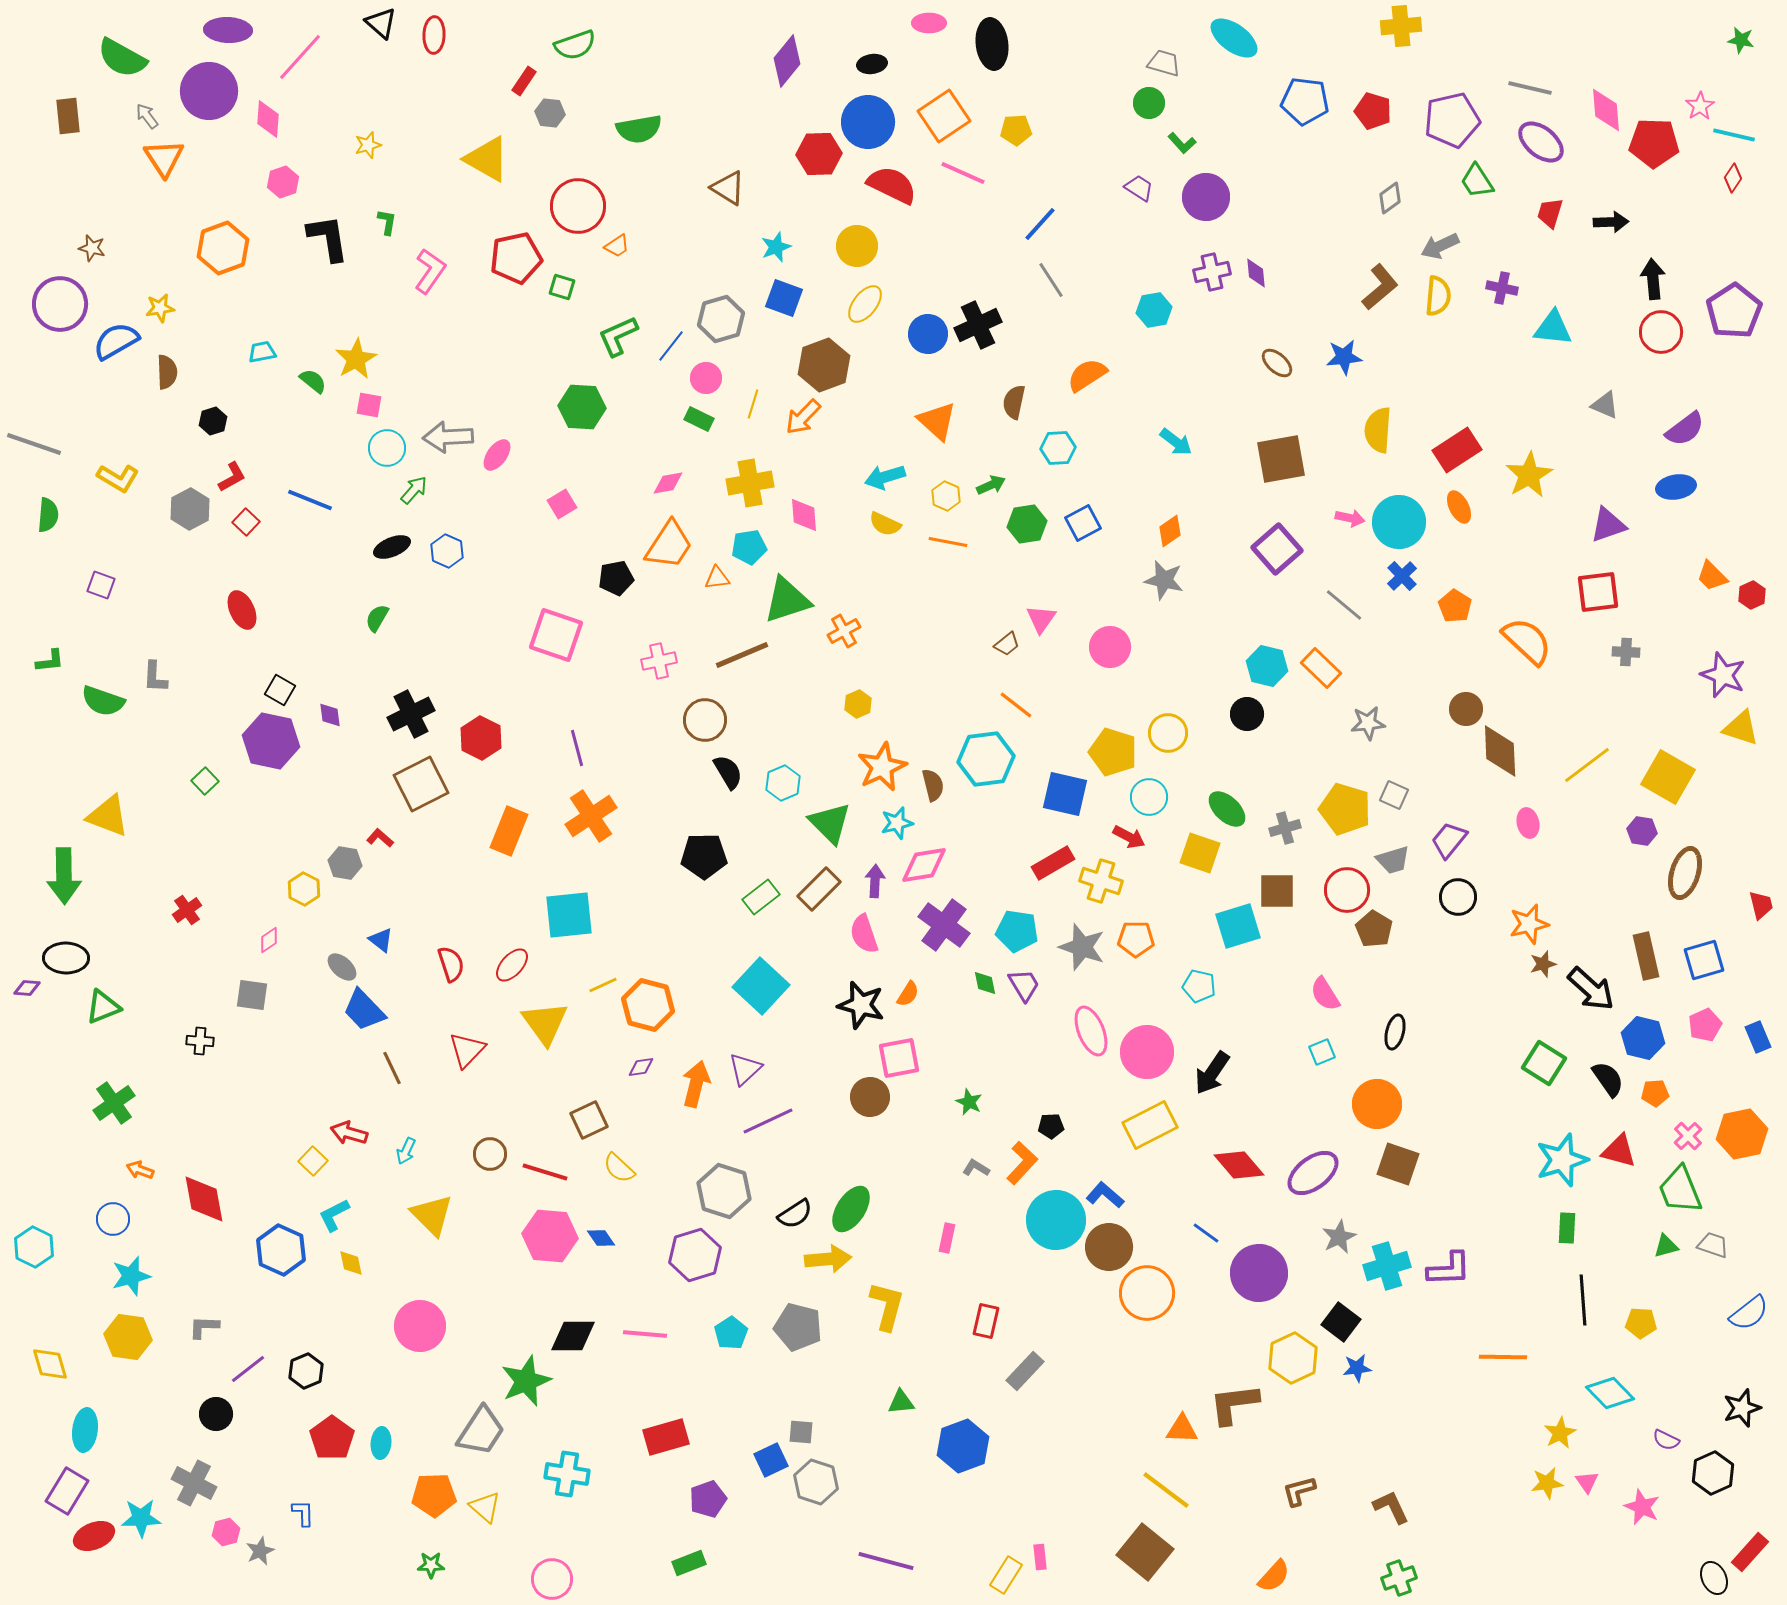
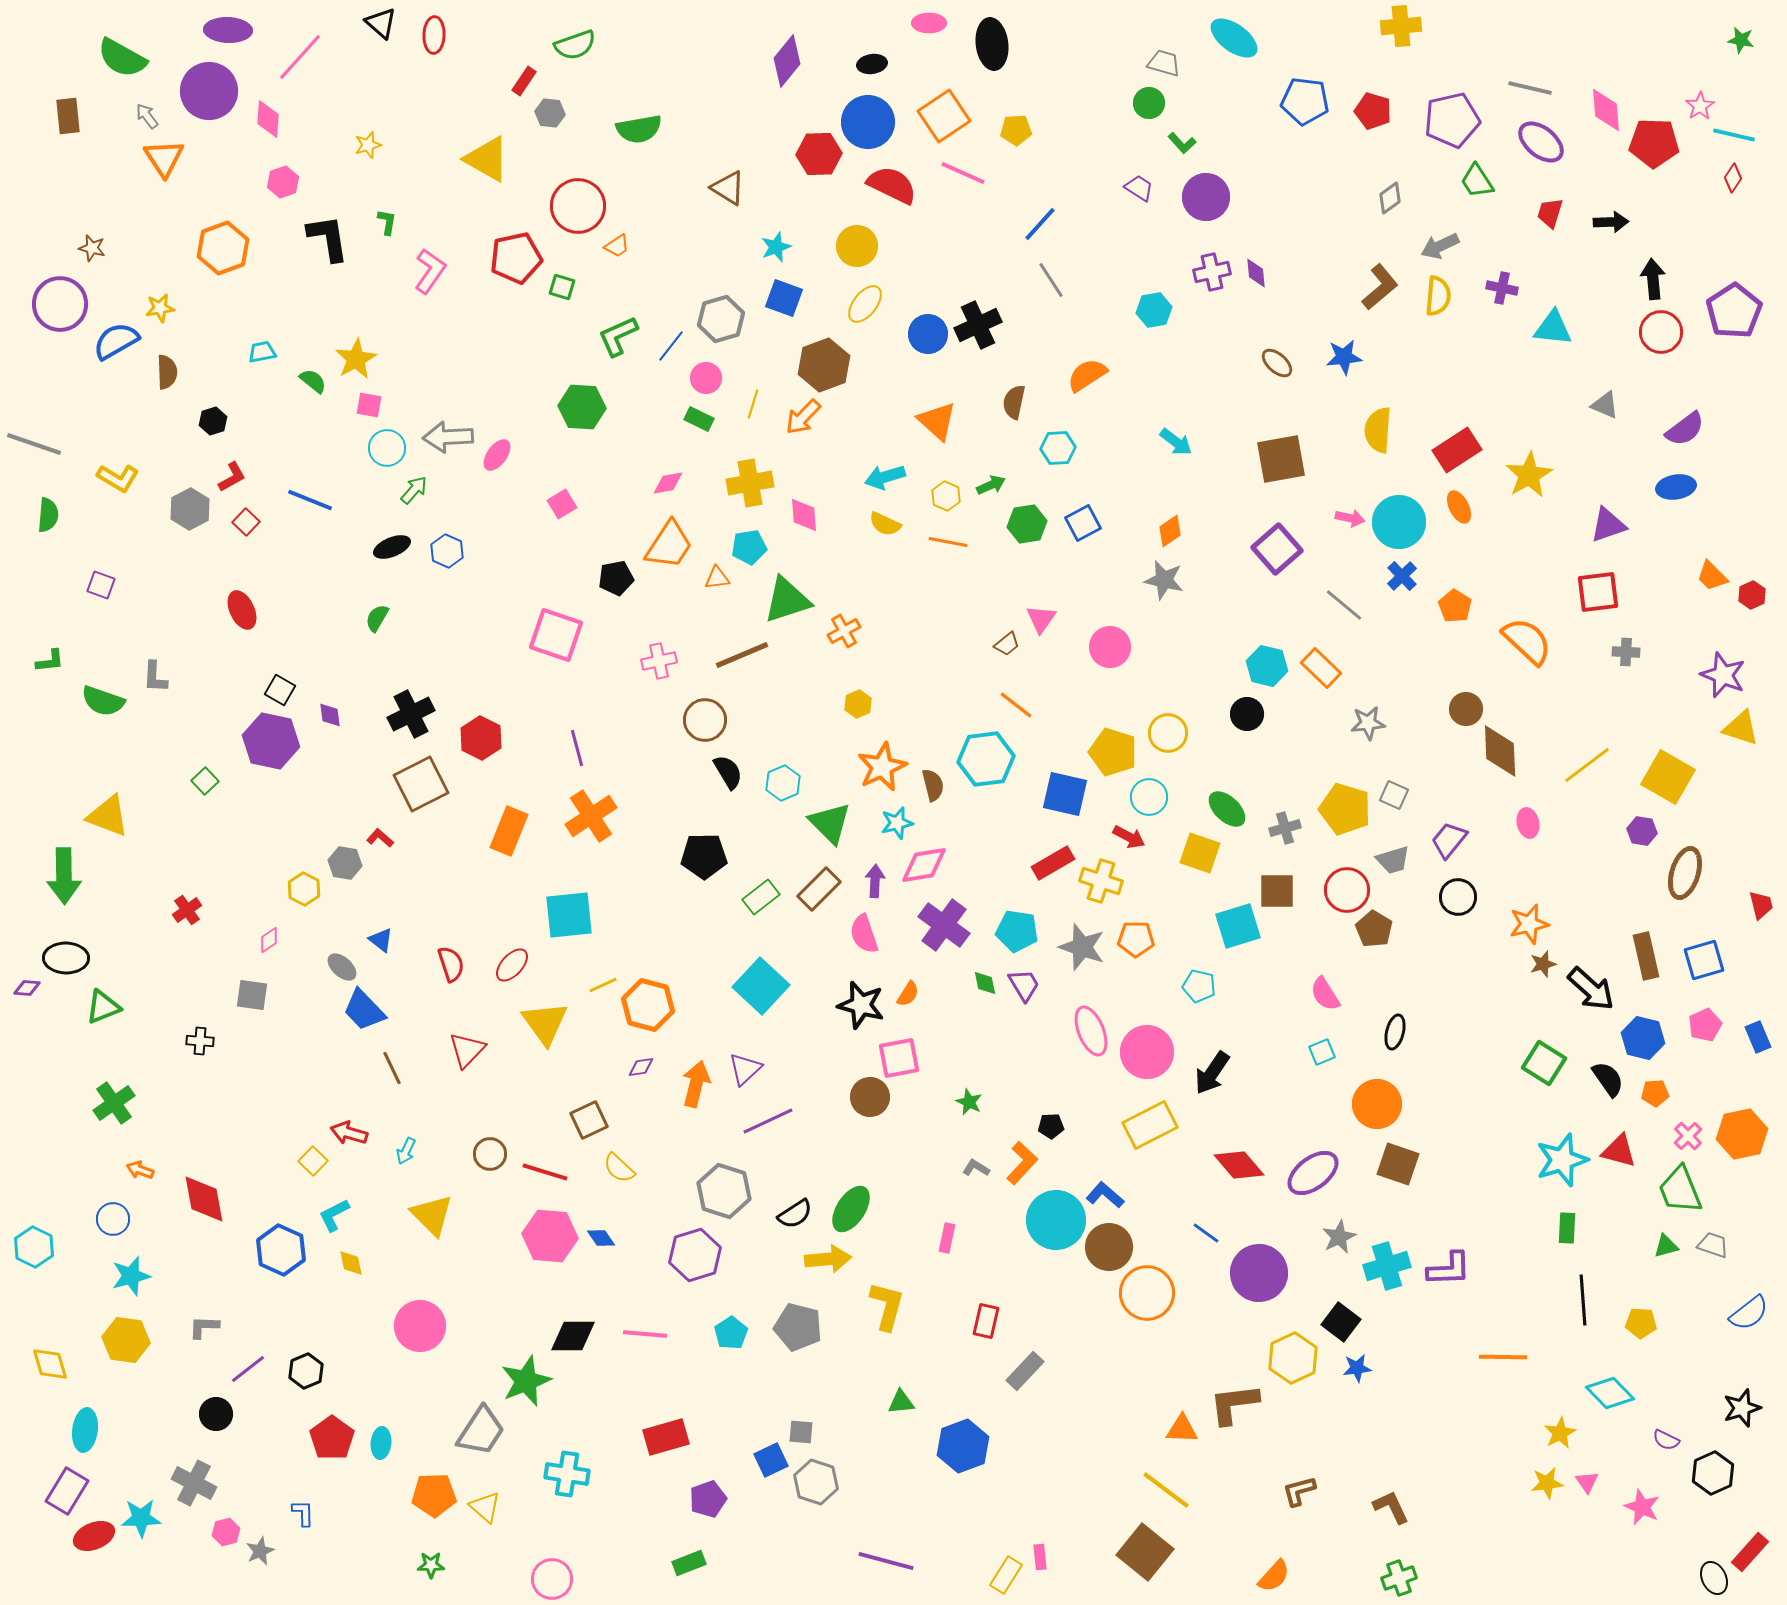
yellow hexagon at (128, 1337): moved 2 px left, 3 px down
